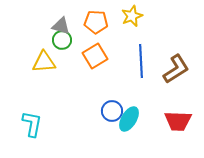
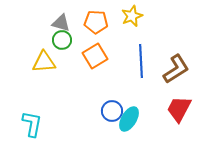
gray triangle: moved 3 px up
red trapezoid: moved 1 px right, 12 px up; rotated 116 degrees clockwise
